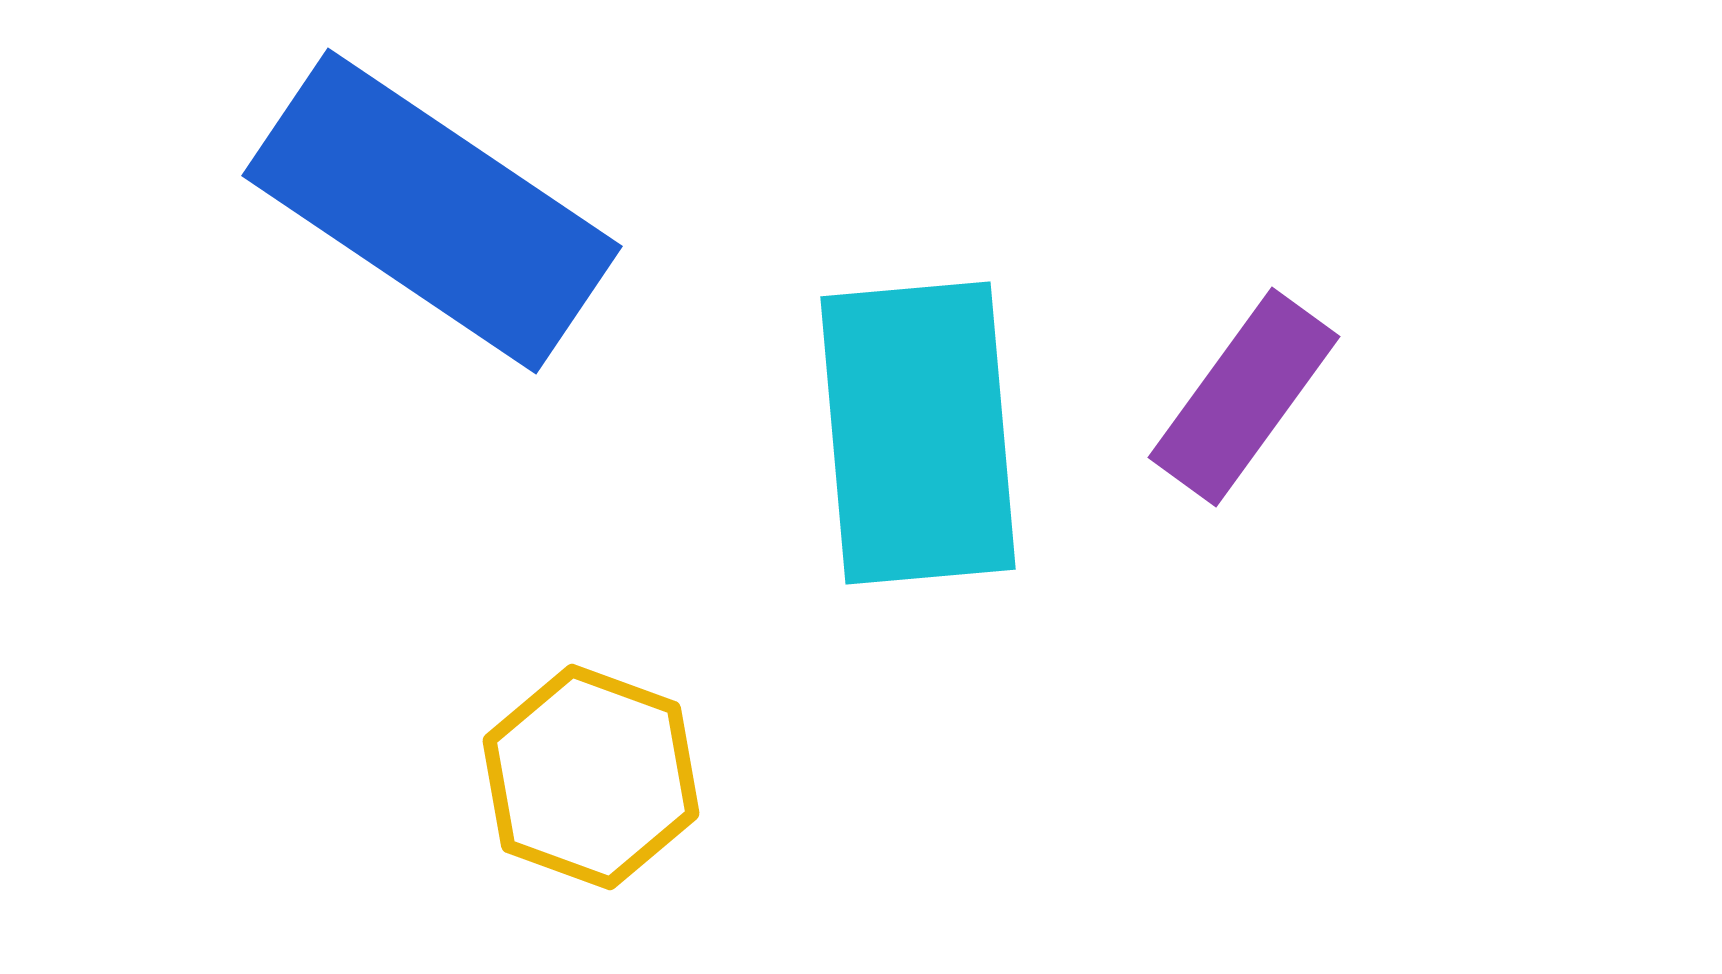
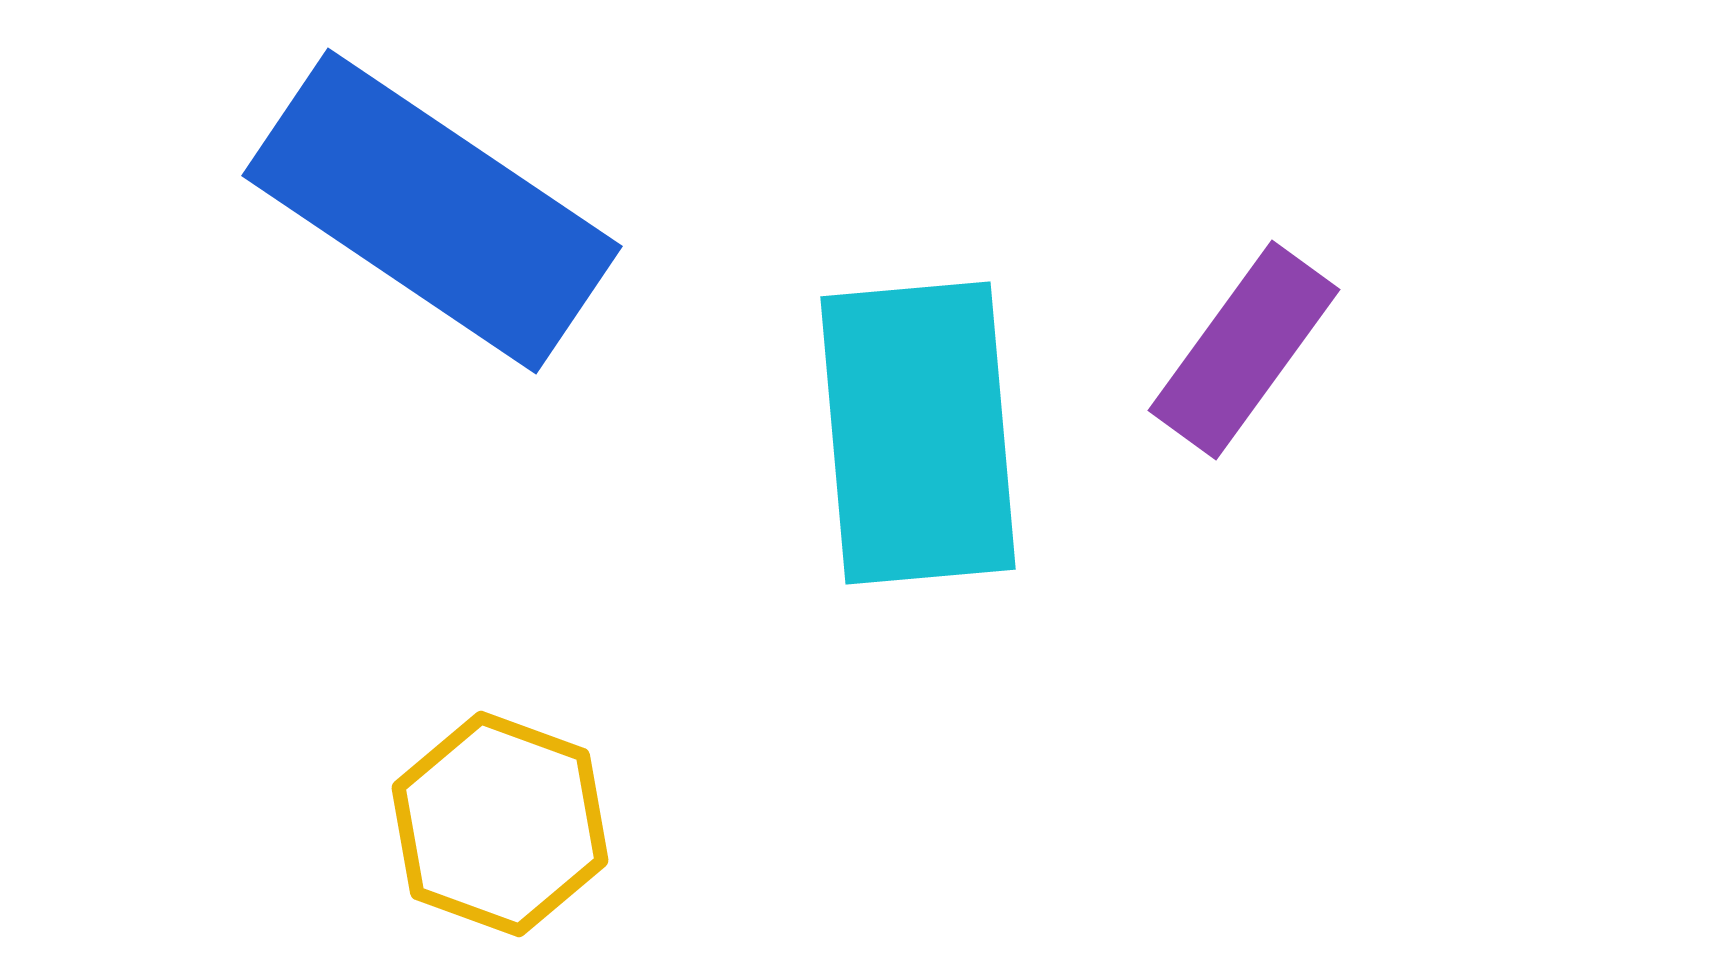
purple rectangle: moved 47 px up
yellow hexagon: moved 91 px left, 47 px down
